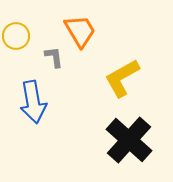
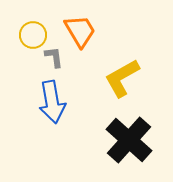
yellow circle: moved 17 px right, 1 px up
blue arrow: moved 19 px right
